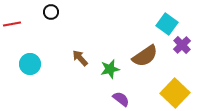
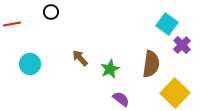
brown semicircle: moved 6 px right, 8 px down; rotated 48 degrees counterclockwise
green star: rotated 12 degrees counterclockwise
